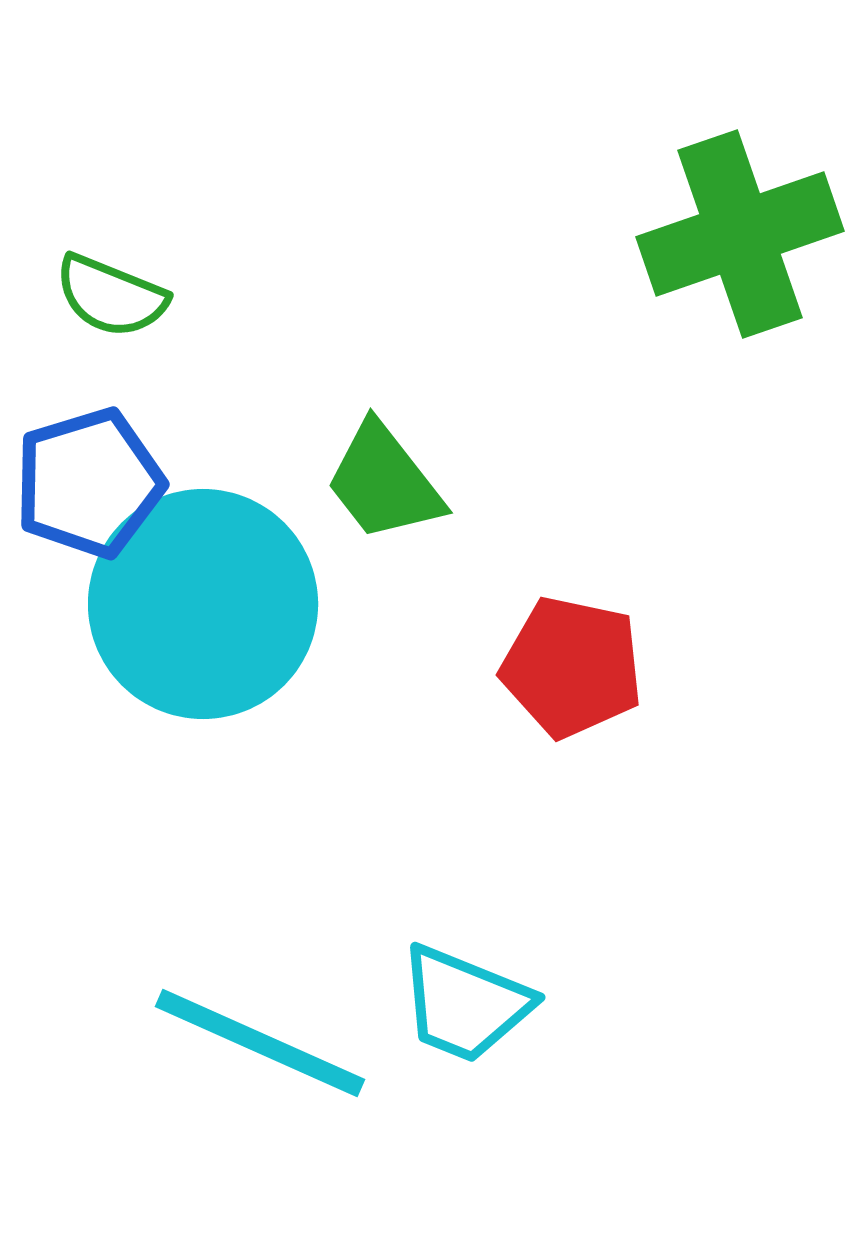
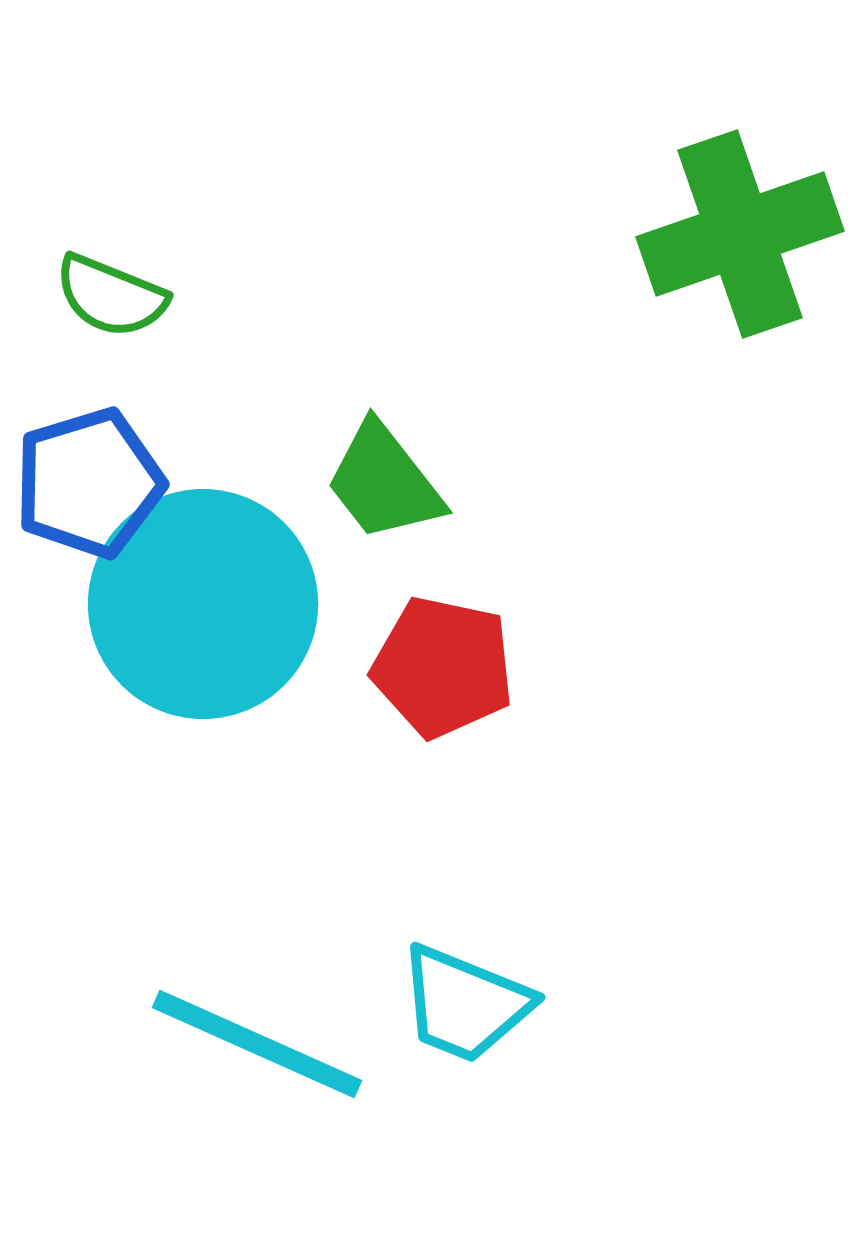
red pentagon: moved 129 px left
cyan line: moved 3 px left, 1 px down
